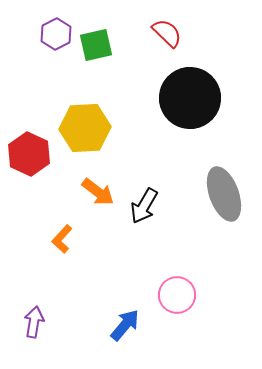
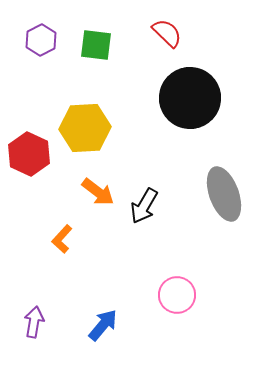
purple hexagon: moved 15 px left, 6 px down
green square: rotated 20 degrees clockwise
blue arrow: moved 22 px left
